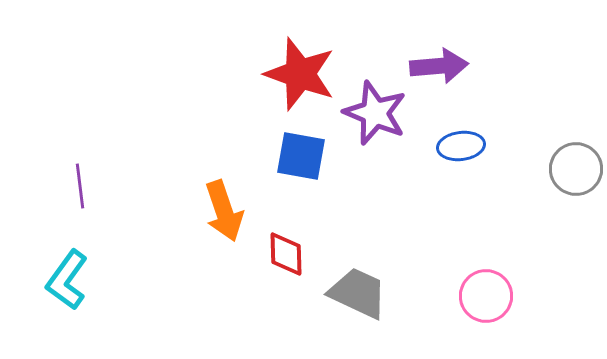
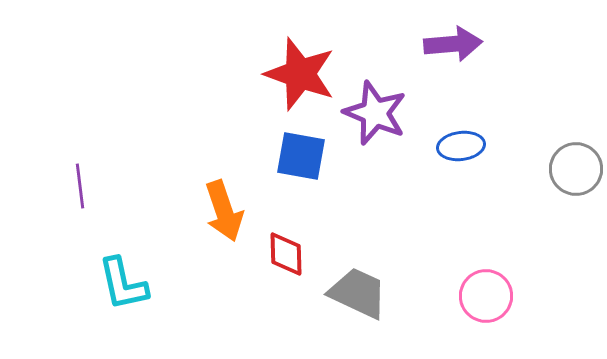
purple arrow: moved 14 px right, 22 px up
cyan L-shape: moved 56 px right, 4 px down; rotated 48 degrees counterclockwise
